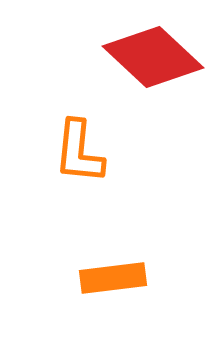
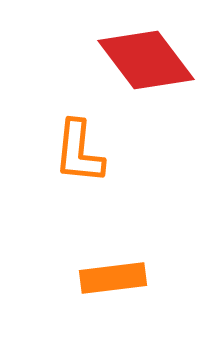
red diamond: moved 7 px left, 3 px down; rotated 10 degrees clockwise
